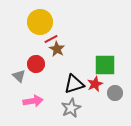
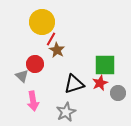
yellow circle: moved 2 px right
red line: rotated 32 degrees counterclockwise
brown star: moved 1 px down
red circle: moved 1 px left
gray triangle: moved 3 px right
red star: moved 5 px right, 1 px up
gray circle: moved 3 px right
pink arrow: rotated 90 degrees clockwise
gray star: moved 5 px left, 4 px down
